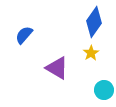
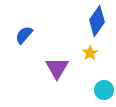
blue diamond: moved 3 px right, 1 px up
yellow star: moved 1 px left
purple triangle: rotated 30 degrees clockwise
